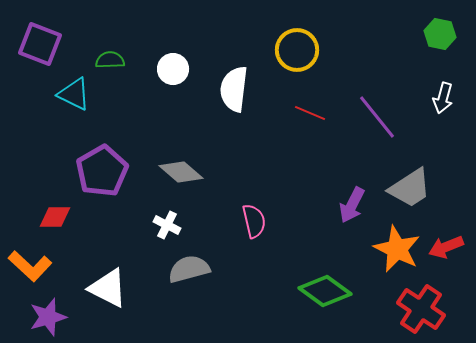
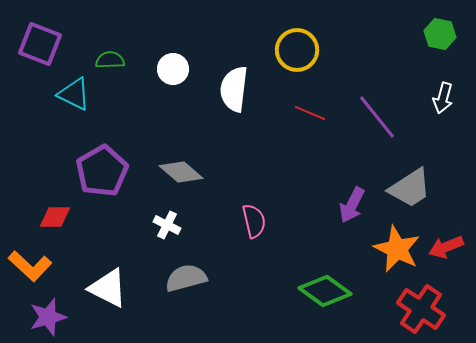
gray semicircle: moved 3 px left, 9 px down
